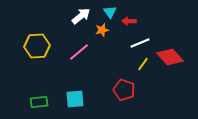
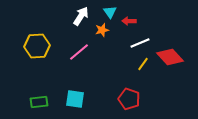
white arrow: rotated 18 degrees counterclockwise
red pentagon: moved 5 px right, 9 px down
cyan square: rotated 12 degrees clockwise
